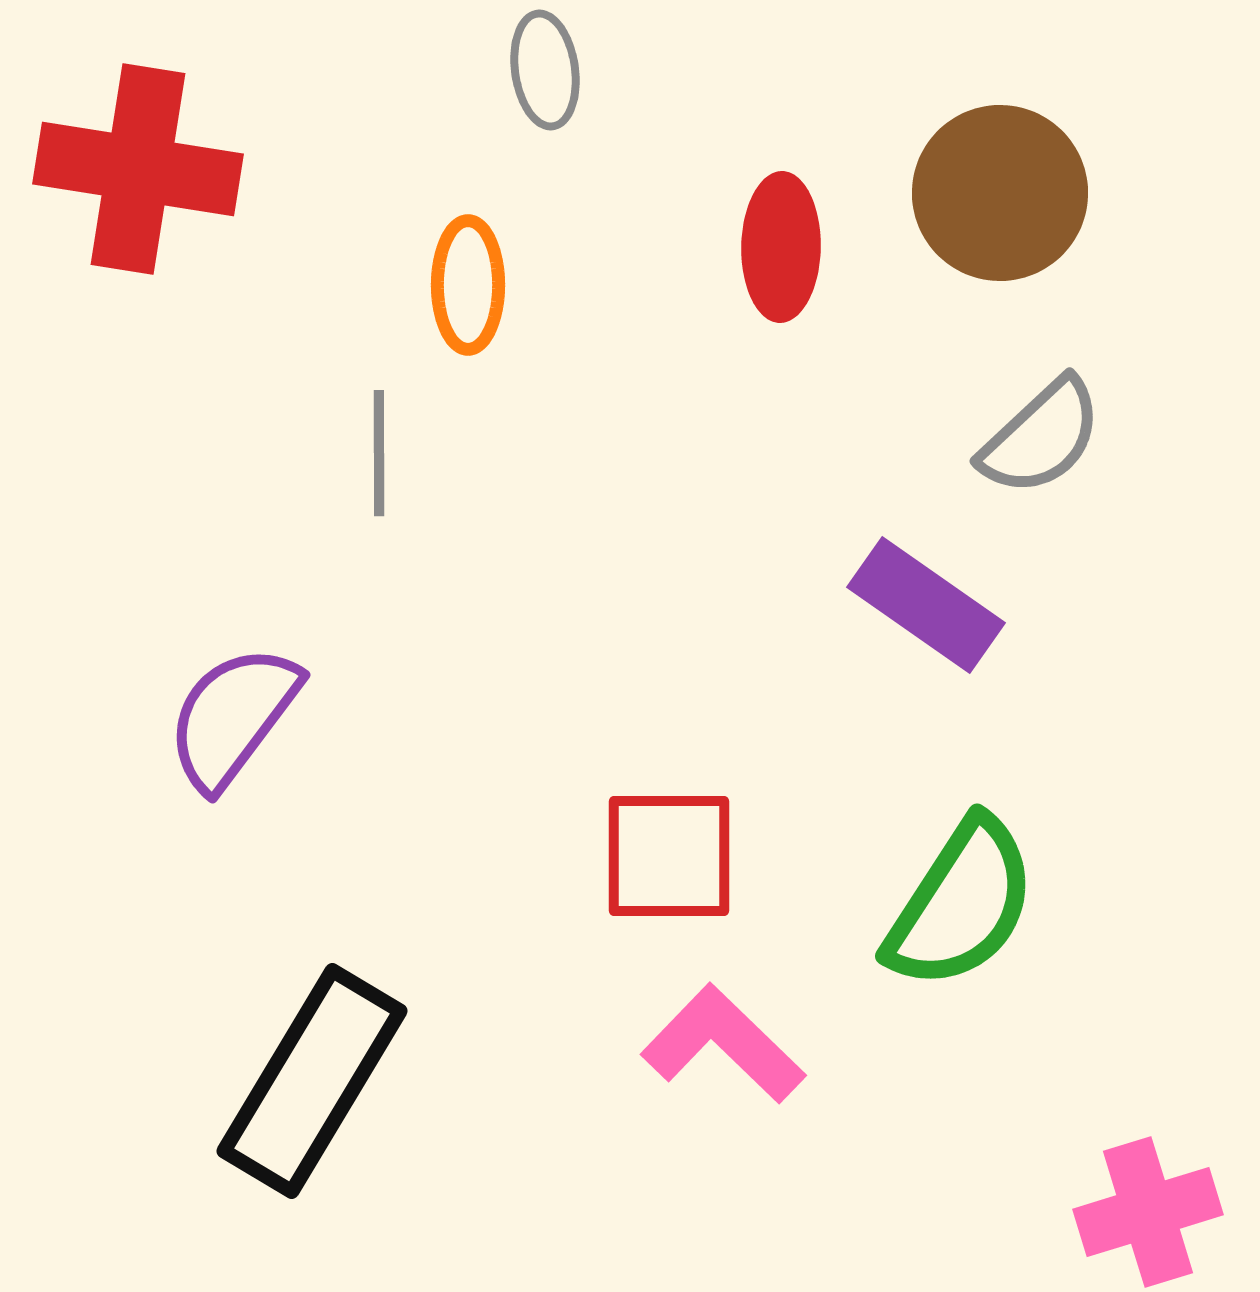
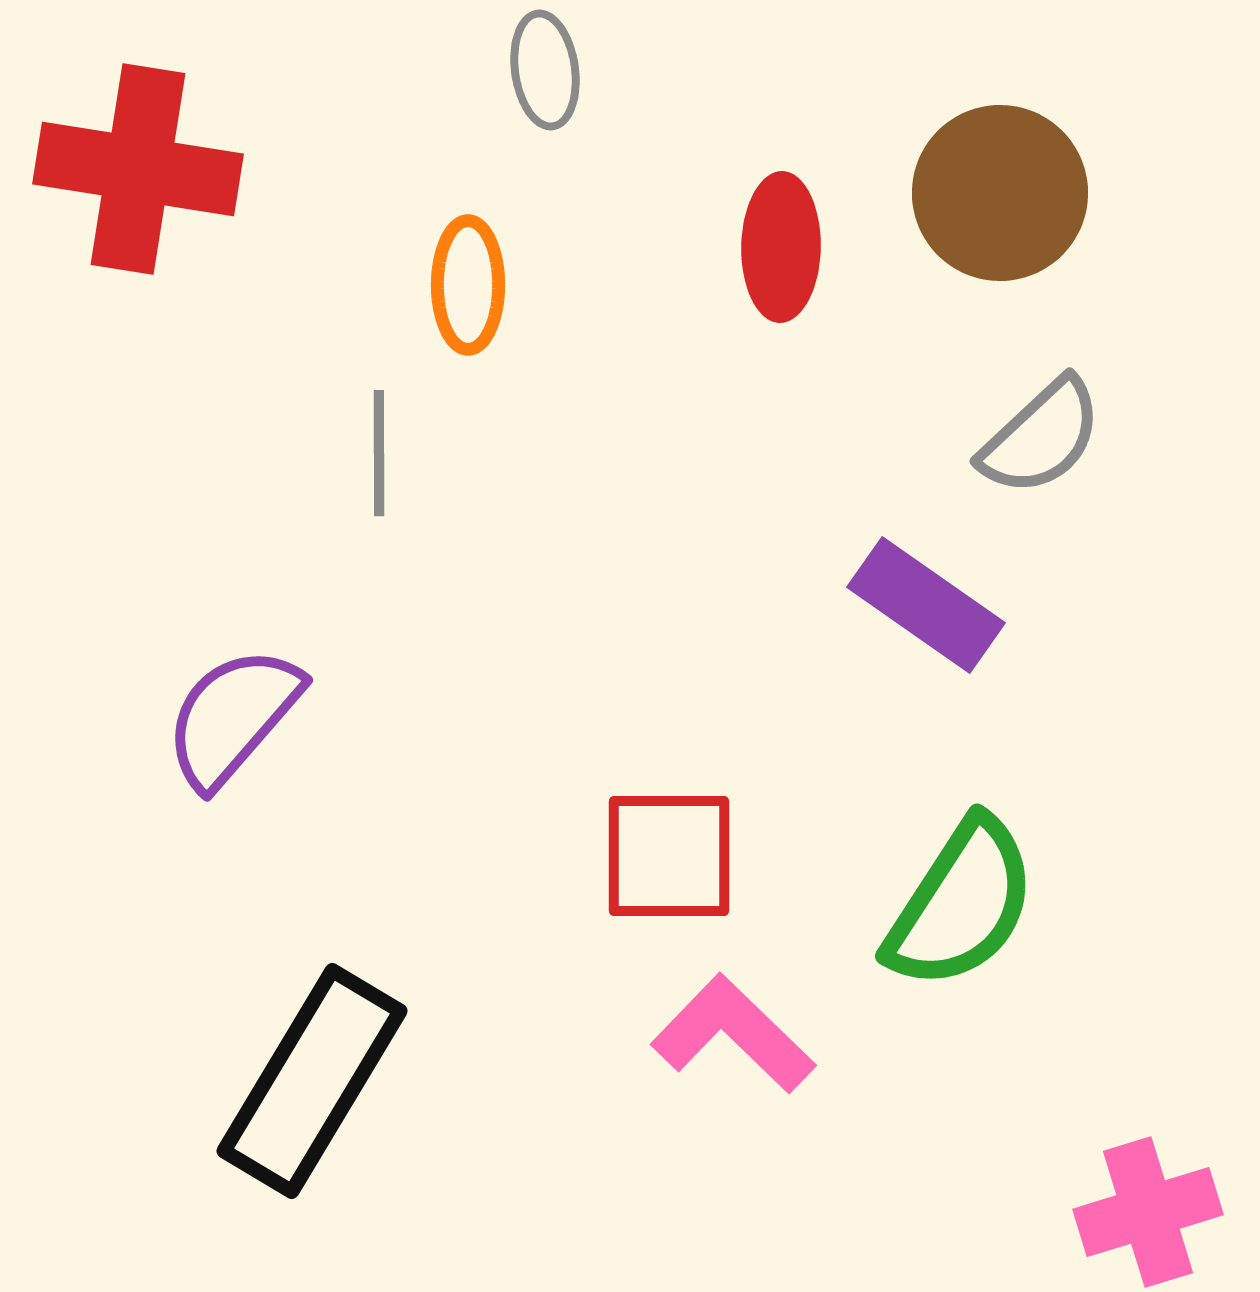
purple semicircle: rotated 4 degrees clockwise
pink L-shape: moved 10 px right, 10 px up
